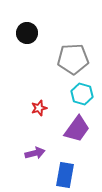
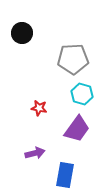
black circle: moved 5 px left
red star: rotated 28 degrees clockwise
